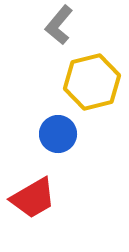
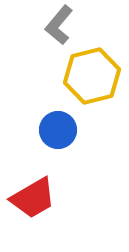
yellow hexagon: moved 6 px up
blue circle: moved 4 px up
